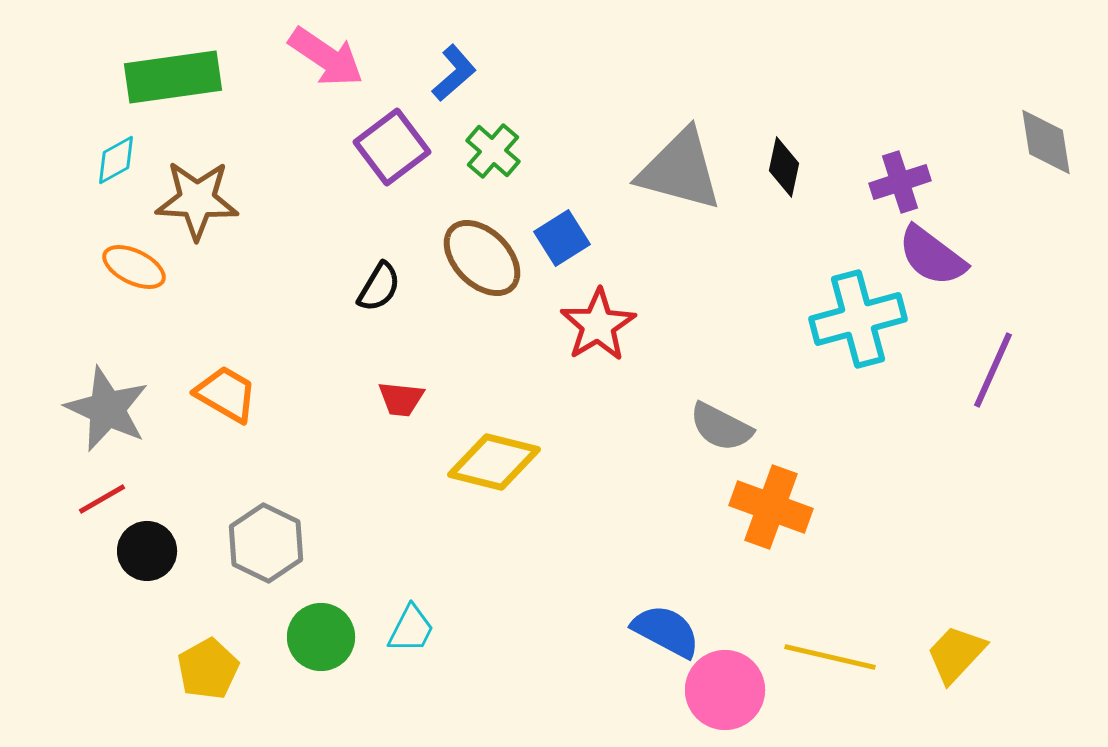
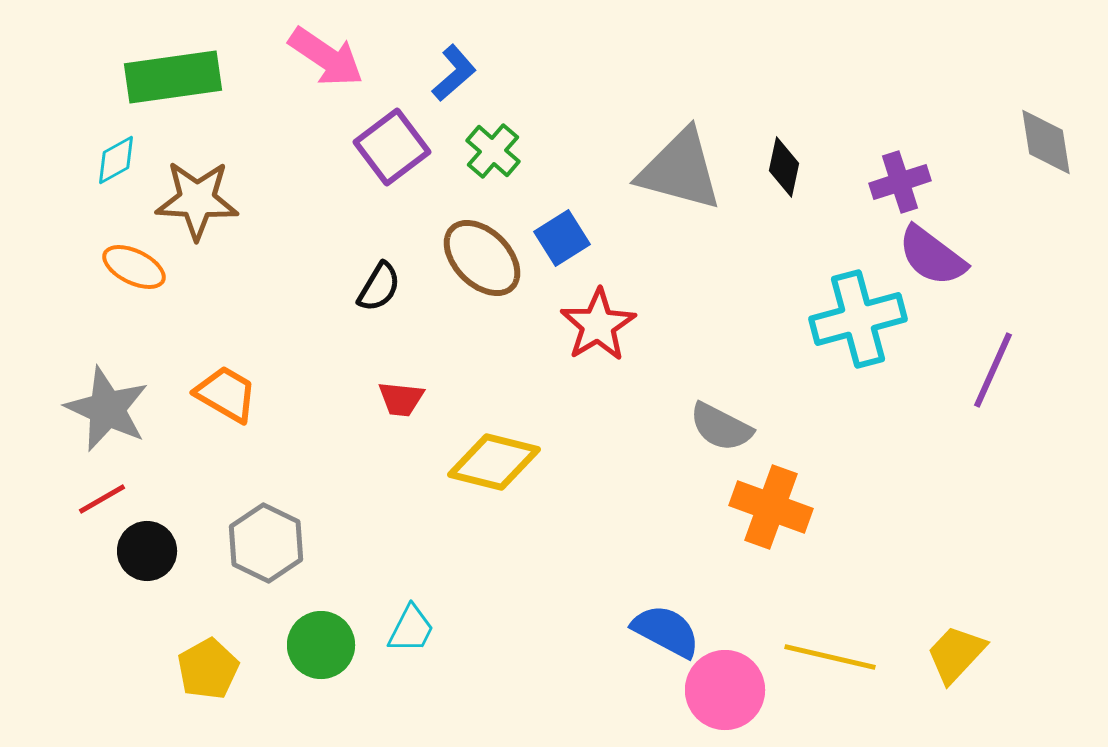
green circle: moved 8 px down
